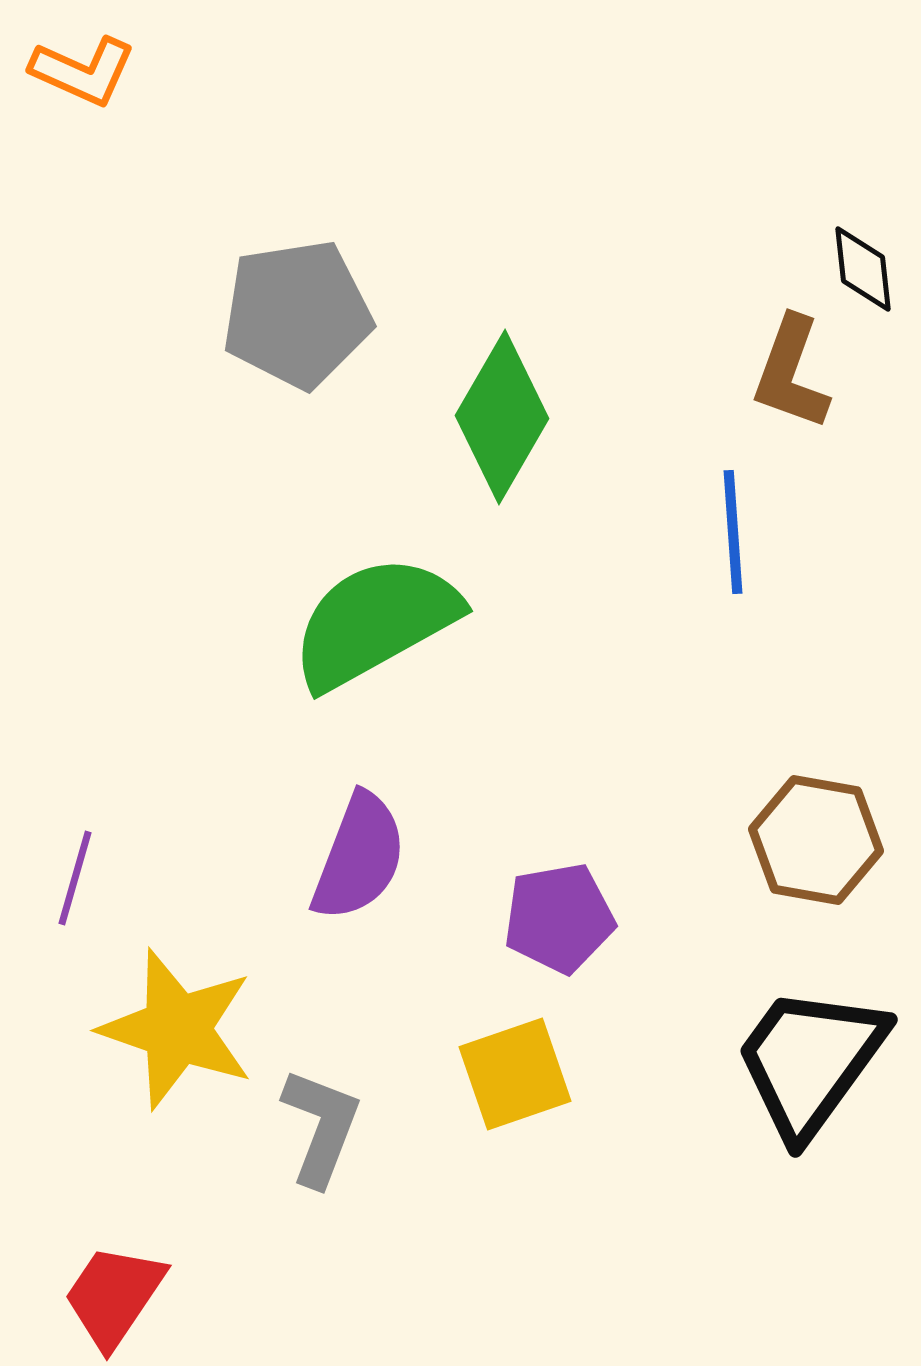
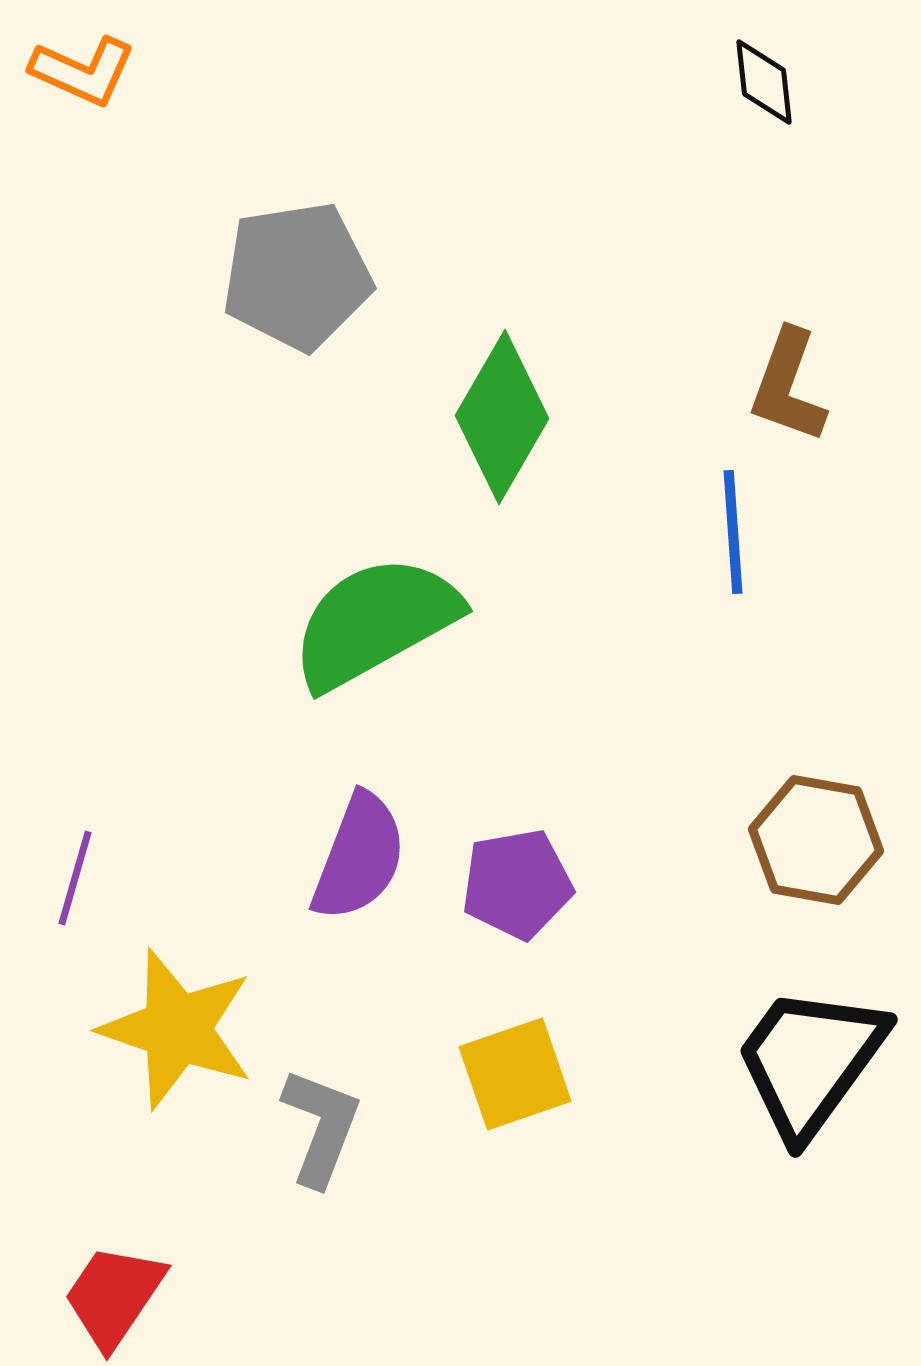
black diamond: moved 99 px left, 187 px up
gray pentagon: moved 38 px up
brown L-shape: moved 3 px left, 13 px down
purple pentagon: moved 42 px left, 34 px up
